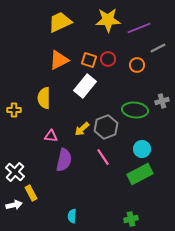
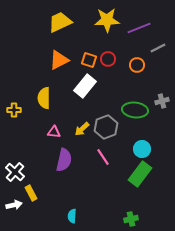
yellow star: moved 1 px left
pink triangle: moved 3 px right, 4 px up
green rectangle: rotated 25 degrees counterclockwise
